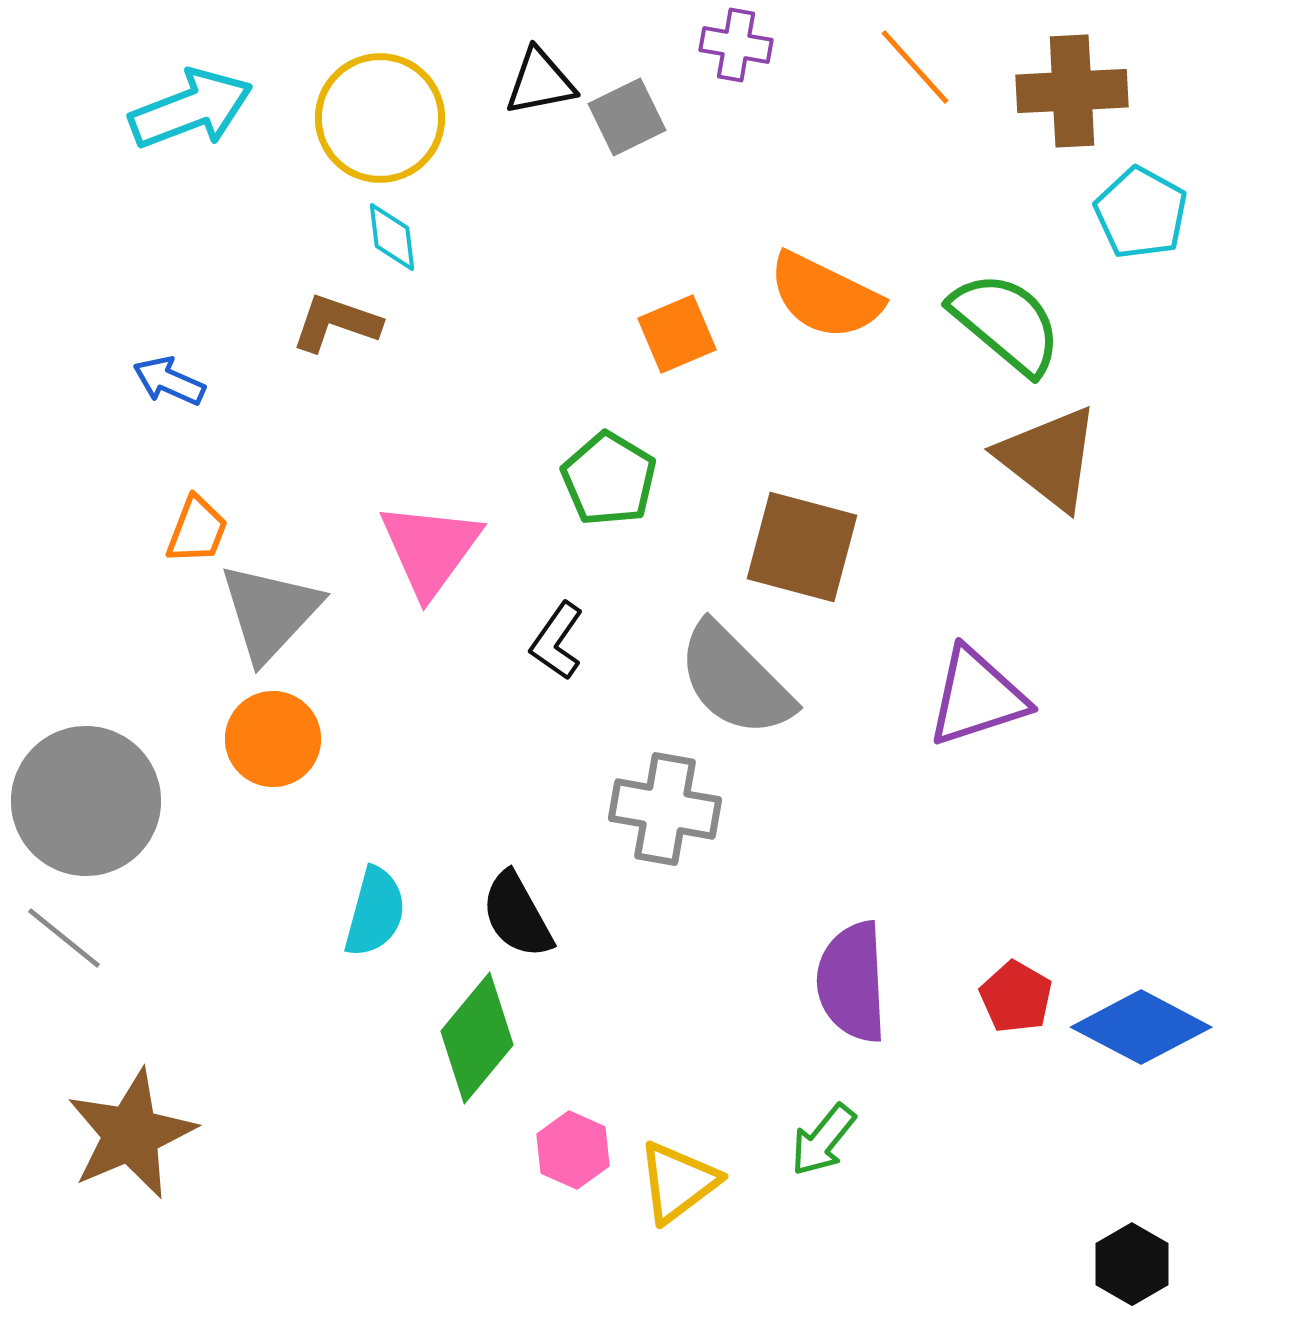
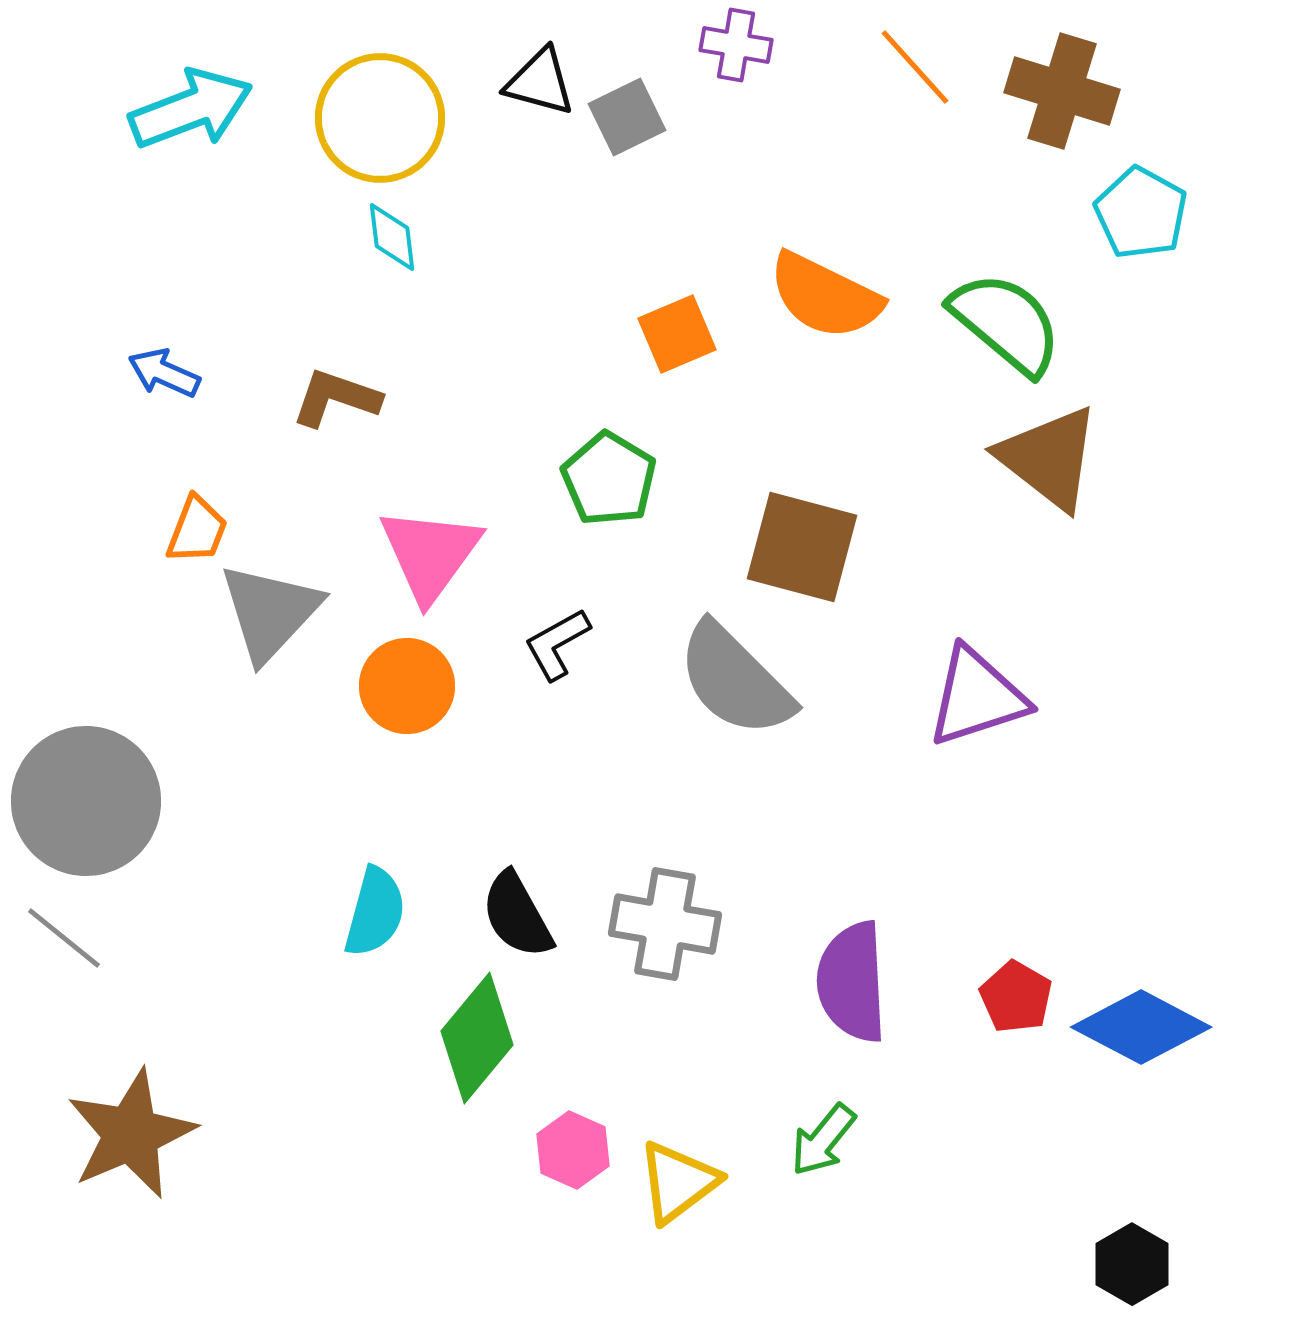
black triangle: rotated 26 degrees clockwise
brown cross: moved 10 px left; rotated 20 degrees clockwise
brown L-shape: moved 75 px down
blue arrow: moved 5 px left, 8 px up
pink triangle: moved 5 px down
black L-shape: moved 3 px down; rotated 26 degrees clockwise
orange circle: moved 134 px right, 53 px up
gray cross: moved 115 px down
